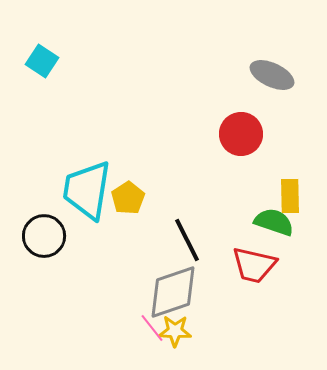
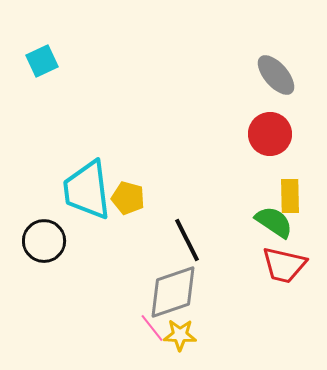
cyan square: rotated 32 degrees clockwise
gray ellipse: moved 4 px right; rotated 24 degrees clockwise
red circle: moved 29 px right
cyan trapezoid: rotated 16 degrees counterclockwise
yellow pentagon: rotated 24 degrees counterclockwise
green semicircle: rotated 15 degrees clockwise
black circle: moved 5 px down
red trapezoid: moved 30 px right
yellow star: moved 5 px right, 4 px down
